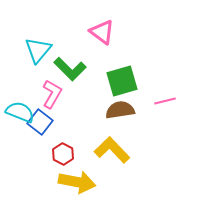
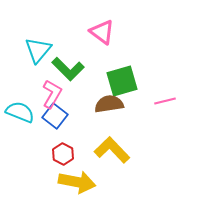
green L-shape: moved 2 px left
brown semicircle: moved 11 px left, 6 px up
blue square: moved 15 px right, 6 px up
